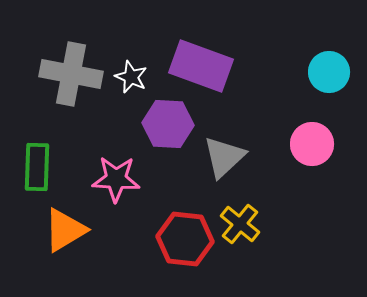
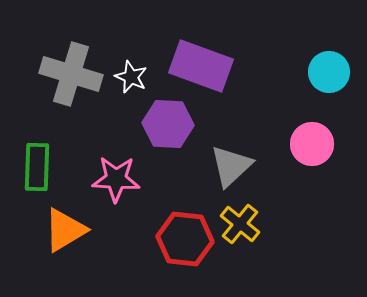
gray cross: rotated 6 degrees clockwise
gray triangle: moved 7 px right, 9 px down
